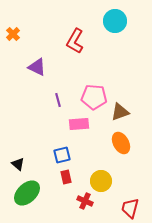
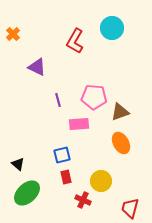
cyan circle: moved 3 px left, 7 px down
red cross: moved 2 px left, 1 px up
